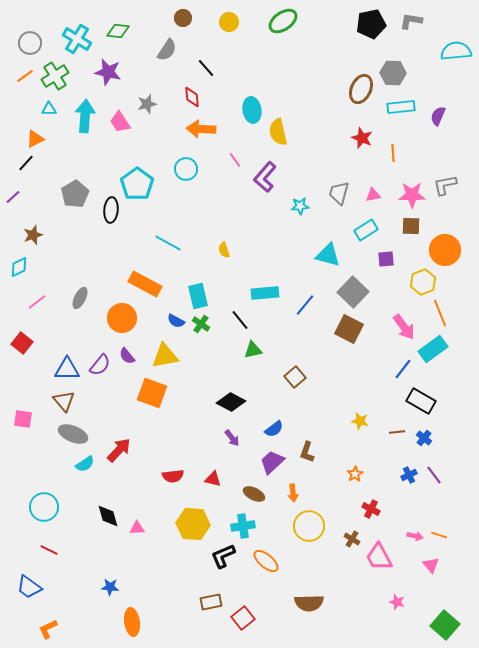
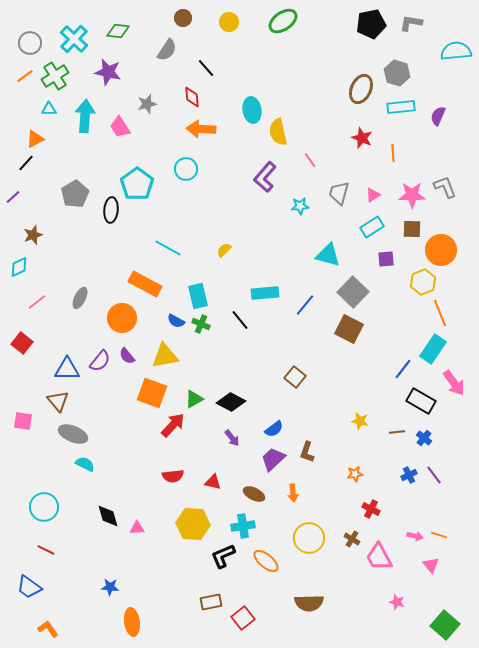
gray L-shape at (411, 21): moved 2 px down
cyan cross at (77, 39): moved 3 px left; rotated 12 degrees clockwise
gray hexagon at (393, 73): moved 4 px right; rotated 15 degrees clockwise
pink trapezoid at (120, 122): moved 5 px down
pink line at (235, 160): moved 75 px right
gray L-shape at (445, 185): moved 2 px down; rotated 80 degrees clockwise
pink triangle at (373, 195): rotated 21 degrees counterclockwise
brown square at (411, 226): moved 1 px right, 3 px down
cyan rectangle at (366, 230): moved 6 px right, 3 px up
cyan line at (168, 243): moved 5 px down
yellow semicircle at (224, 250): rotated 63 degrees clockwise
orange circle at (445, 250): moved 4 px left
green cross at (201, 324): rotated 12 degrees counterclockwise
pink arrow at (404, 327): moved 50 px right, 56 px down
cyan rectangle at (433, 349): rotated 20 degrees counterclockwise
green triangle at (253, 350): moved 59 px left, 49 px down; rotated 18 degrees counterclockwise
purple semicircle at (100, 365): moved 4 px up
brown square at (295, 377): rotated 10 degrees counterclockwise
brown triangle at (64, 401): moved 6 px left
pink square at (23, 419): moved 2 px down
red arrow at (119, 450): moved 54 px right, 25 px up
purple trapezoid at (272, 462): moved 1 px right, 3 px up
cyan semicircle at (85, 464): rotated 120 degrees counterclockwise
orange star at (355, 474): rotated 21 degrees clockwise
red triangle at (213, 479): moved 3 px down
yellow circle at (309, 526): moved 12 px down
red line at (49, 550): moved 3 px left
orange L-shape at (48, 629): rotated 80 degrees clockwise
